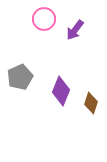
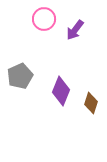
gray pentagon: moved 1 px up
